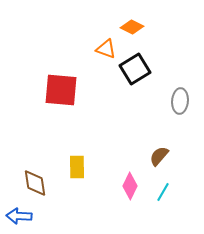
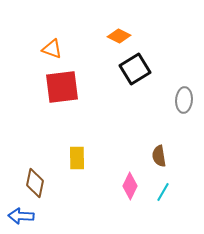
orange diamond: moved 13 px left, 9 px down
orange triangle: moved 54 px left
red square: moved 1 px right, 3 px up; rotated 12 degrees counterclockwise
gray ellipse: moved 4 px right, 1 px up
brown semicircle: rotated 50 degrees counterclockwise
yellow rectangle: moved 9 px up
brown diamond: rotated 20 degrees clockwise
blue arrow: moved 2 px right
